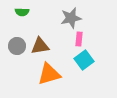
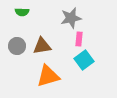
brown triangle: moved 2 px right
orange triangle: moved 1 px left, 2 px down
